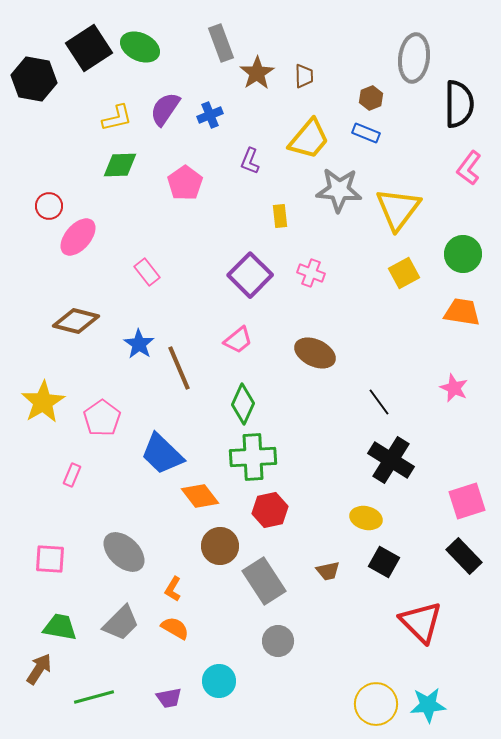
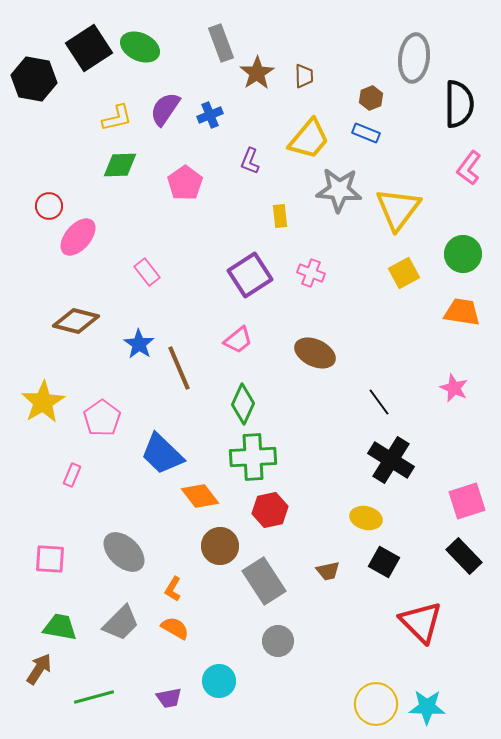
purple square at (250, 275): rotated 12 degrees clockwise
cyan star at (428, 705): moved 1 px left, 2 px down; rotated 6 degrees clockwise
